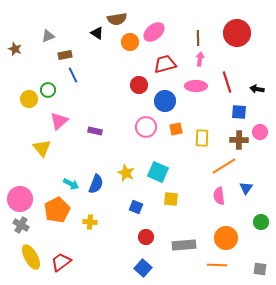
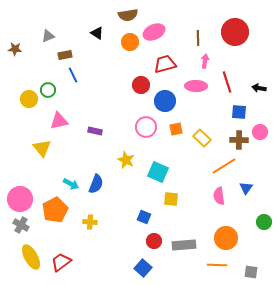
brown semicircle at (117, 19): moved 11 px right, 4 px up
pink ellipse at (154, 32): rotated 15 degrees clockwise
red circle at (237, 33): moved 2 px left, 1 px up
brown star at (15, 49): rotated 16 degrees counterclockwise
pink arrow at (200, 59): moved 5 px right, 2 px down
red circle at (139, 85): moved 2 px right
black arrow at (257, 89): moved 2 px right, 1 px up
pink triangle at (59, 121): rotated 30 degrees clockwise
yellow rectangle at (202, 138): rotated 48 degrees counterclockwise
yellow star at (126, 173): moved 13 px up
blue square at (136, 207): moved 8 px right, 10 px down
orange pentagon at (57, 210): moved 2 px left
green circle at (261, 222): moved 3 px right
red circle at (146, 237): moved 8 px right, 4 px down
gray square at (260, 269): moved 9 px left, 3 px down
